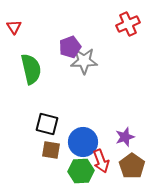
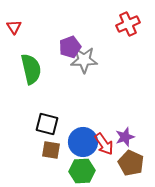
gray star: moved 1 px up
red arrow: moved 3 px right, 17 px up; rotated 15 degrees counterclockwise
brown pentagon: moved 1 px left, 3 px up; rotated 10 degrees counterclockwise
green hexagon: moved 1 px right
